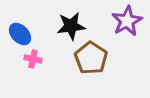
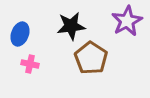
blue ellipse: rotated 65 degrees clockwise
pink cross: moved 3 px left, 5 px down
